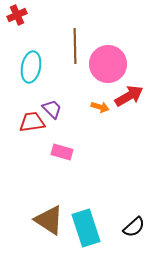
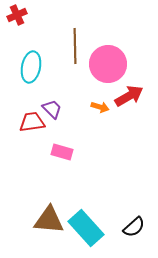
brown triangle: rotated 28 degrees counterclockwise
cyan rectangle: rotated 24 degrees counterclockwise
